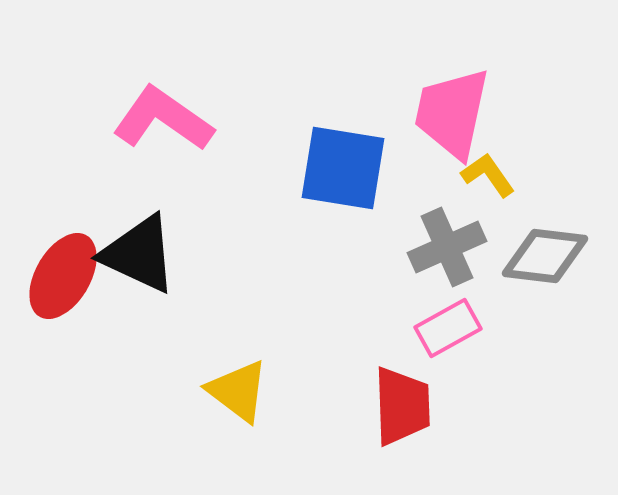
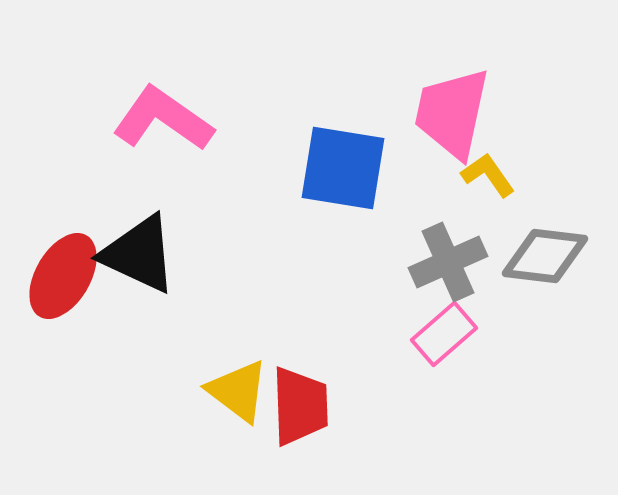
gray cross: moved 1 px right, 15 px down
pink rectangle: moved 4 px left, 6 px down; rotated 12 degrees counterclockwise
red trapezoid: moved 102 px left
